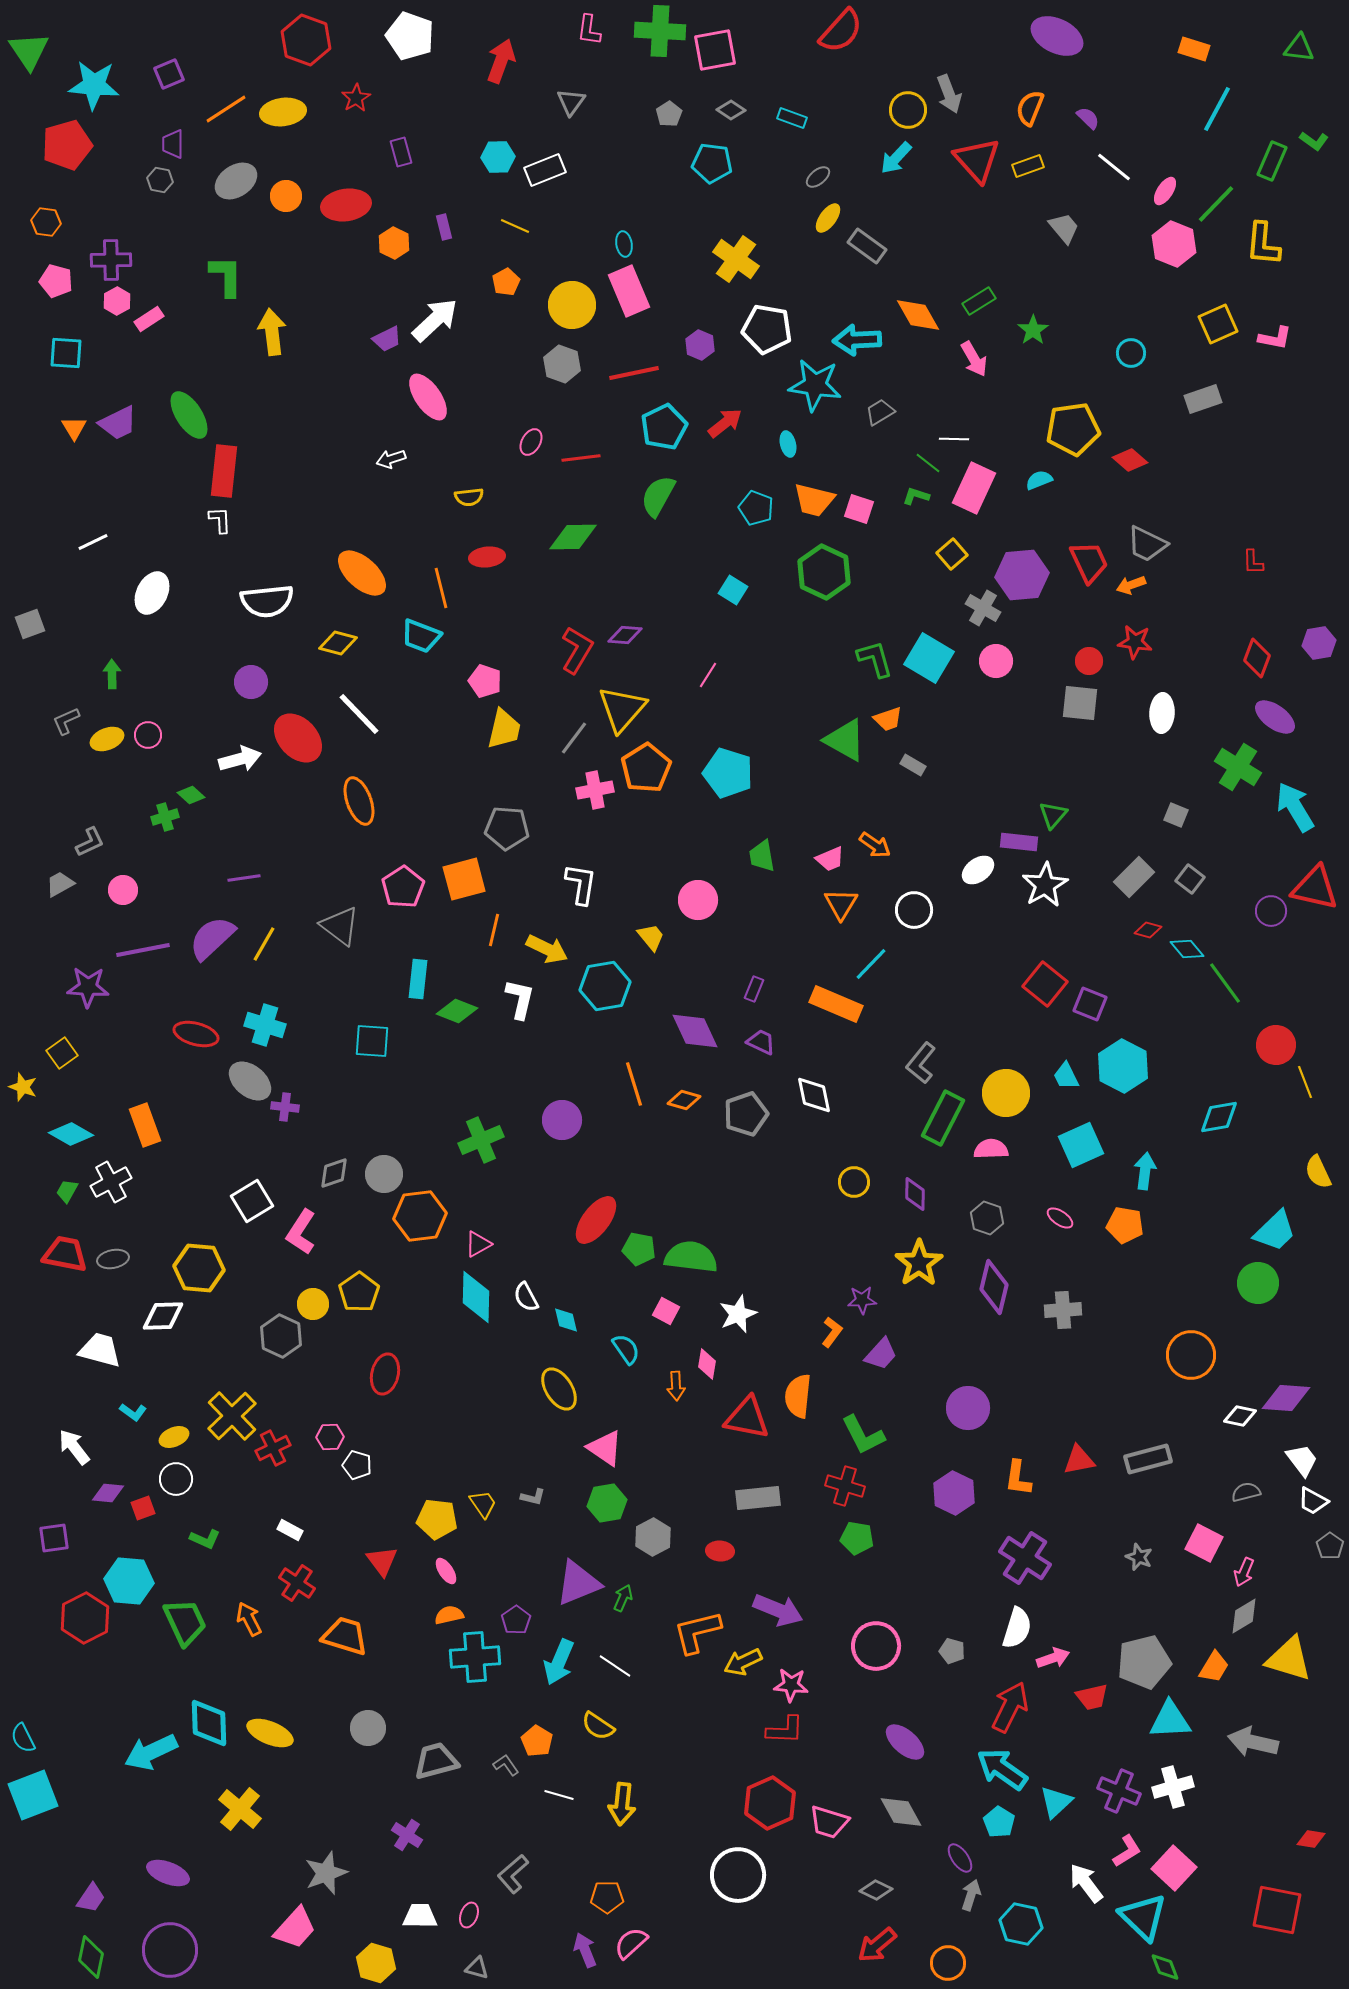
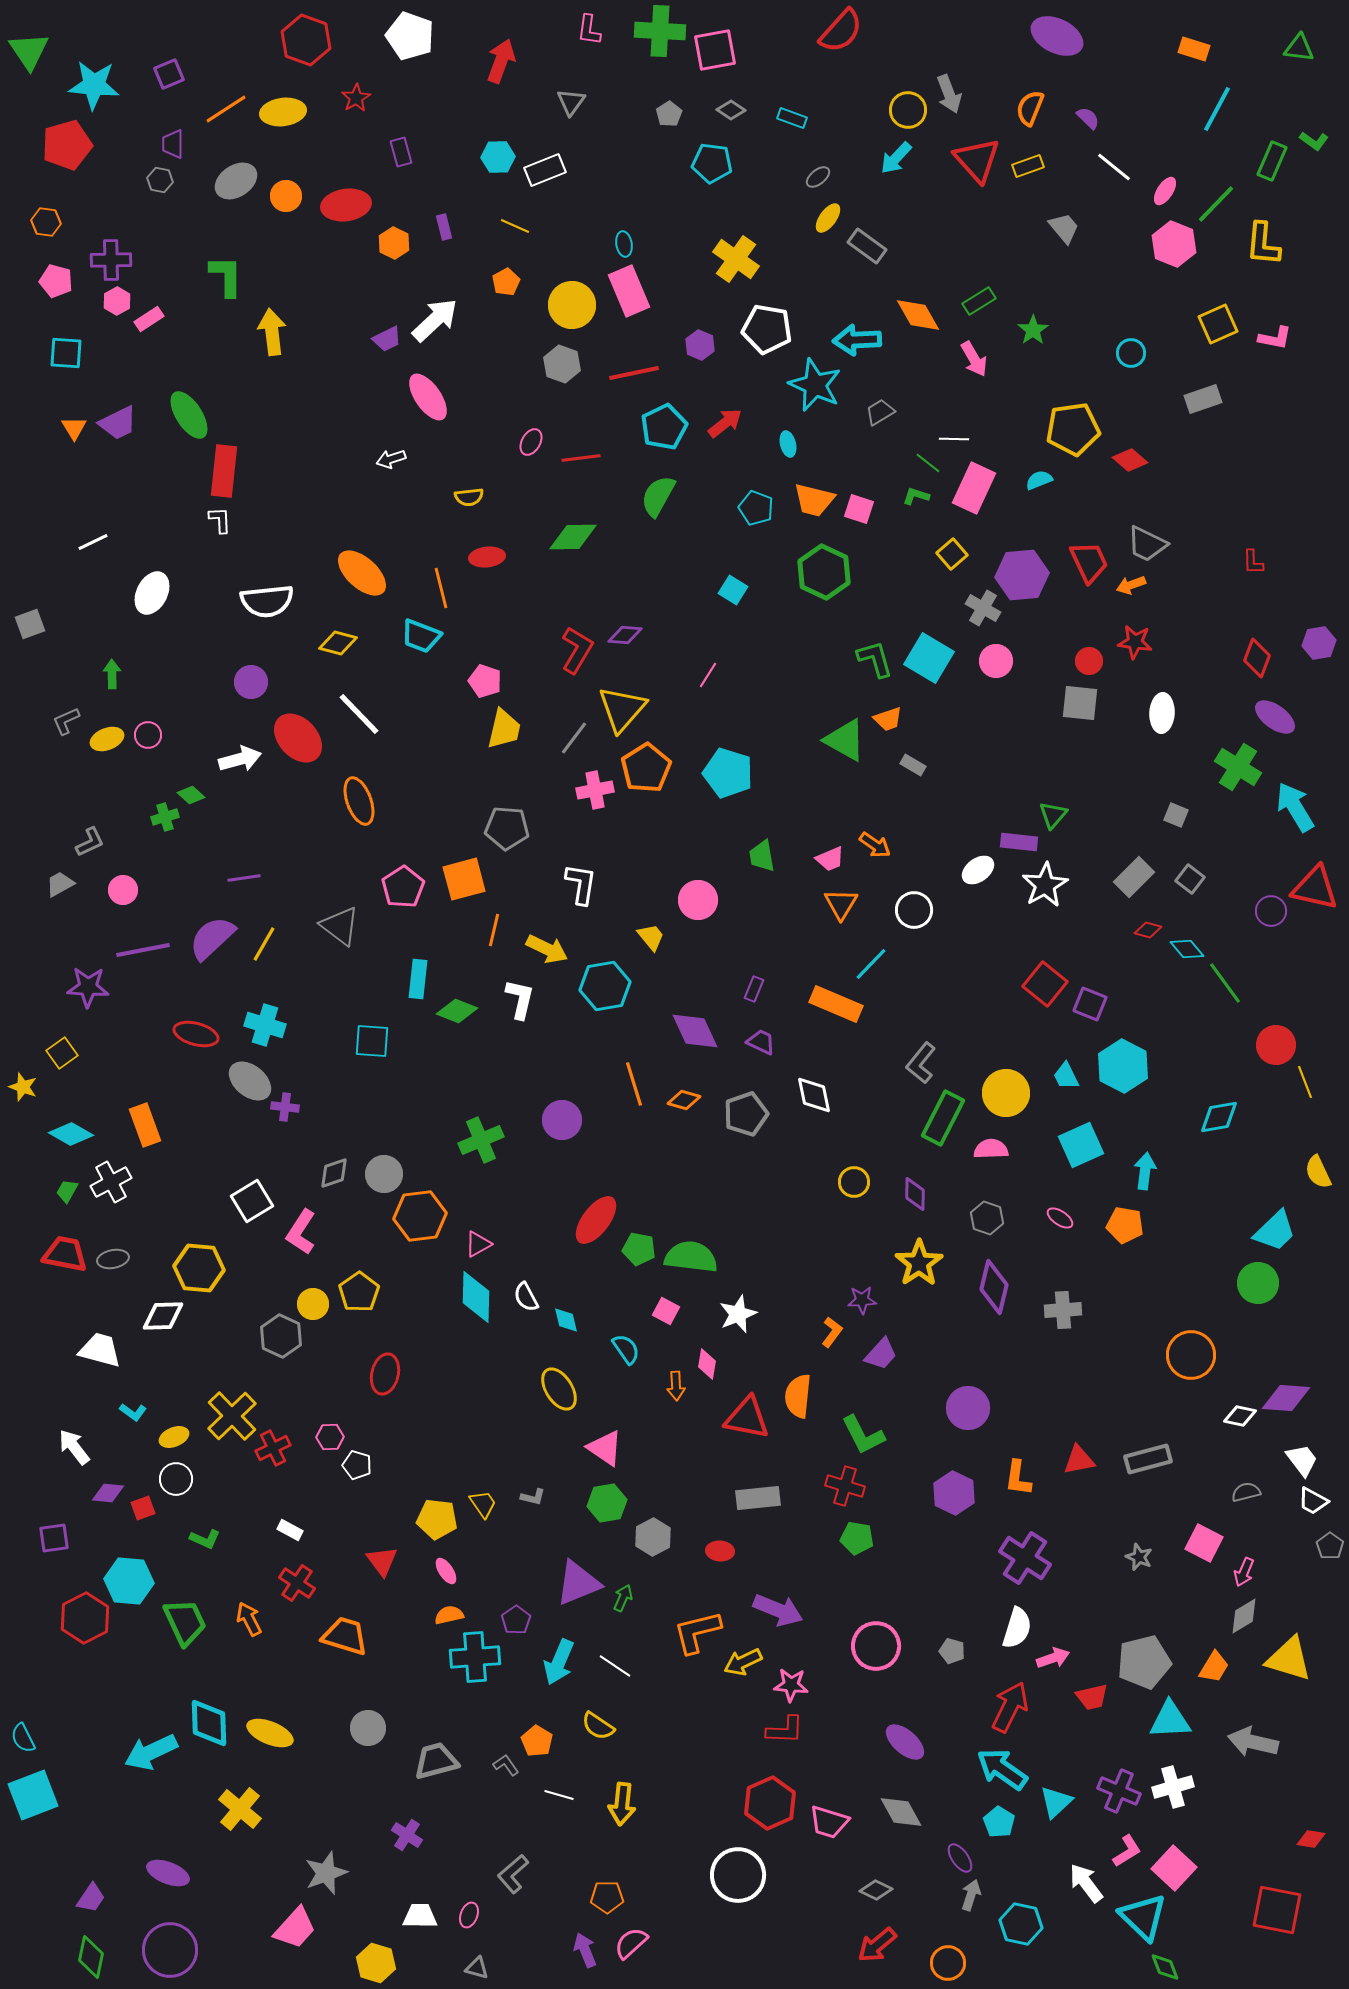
cyan star at (815, 385): rotated 16 degrees clockwise
